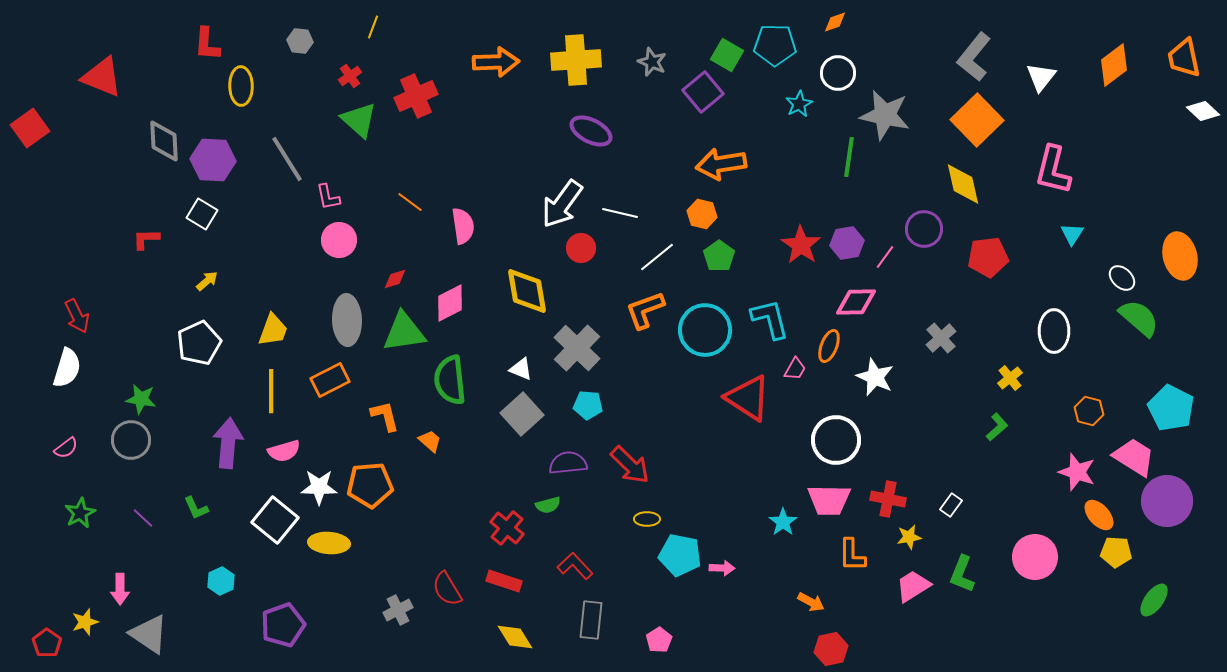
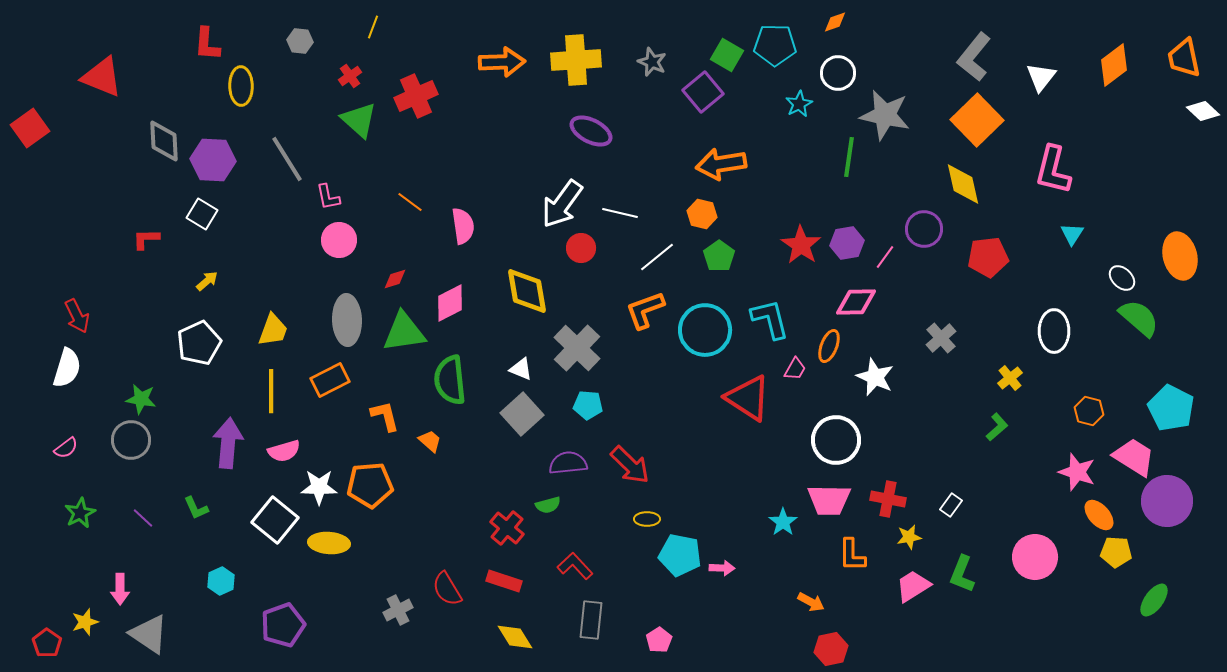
orange arrow at (496, 62): moved 6 px right
